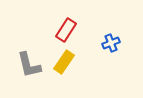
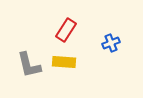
yellow rectangle: rotated 60 degrees clockwise
